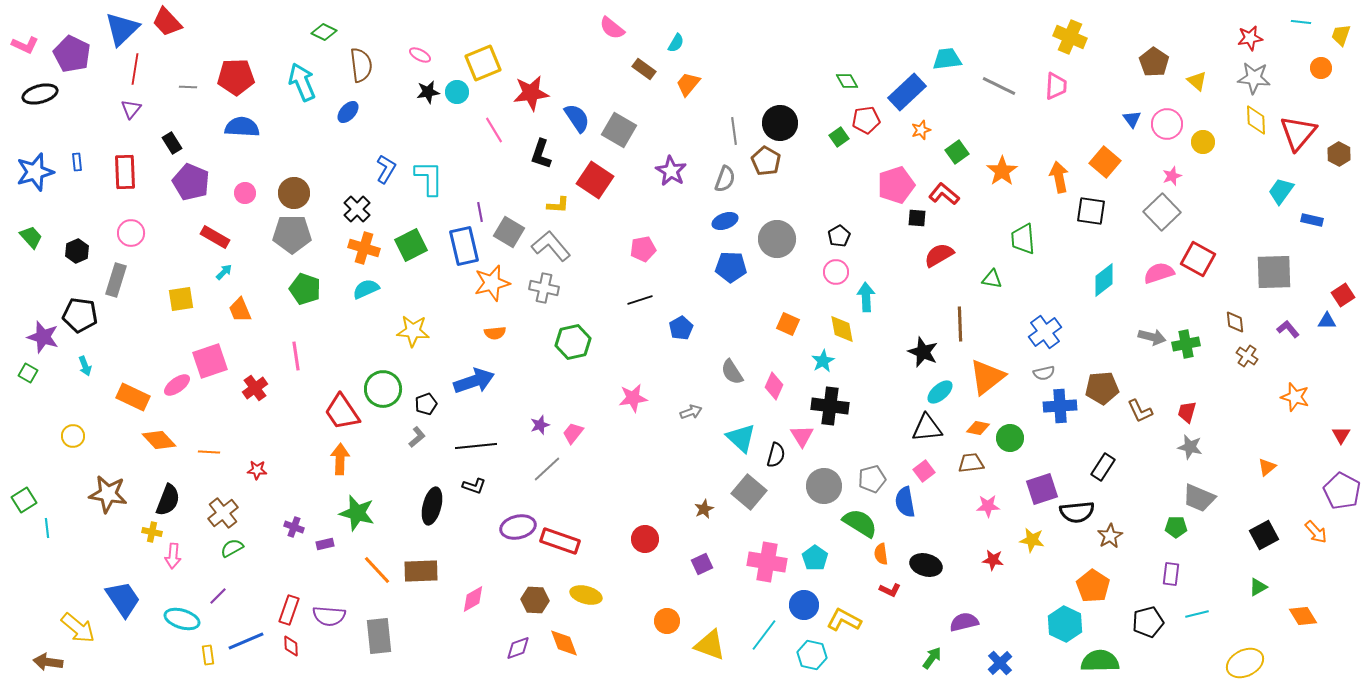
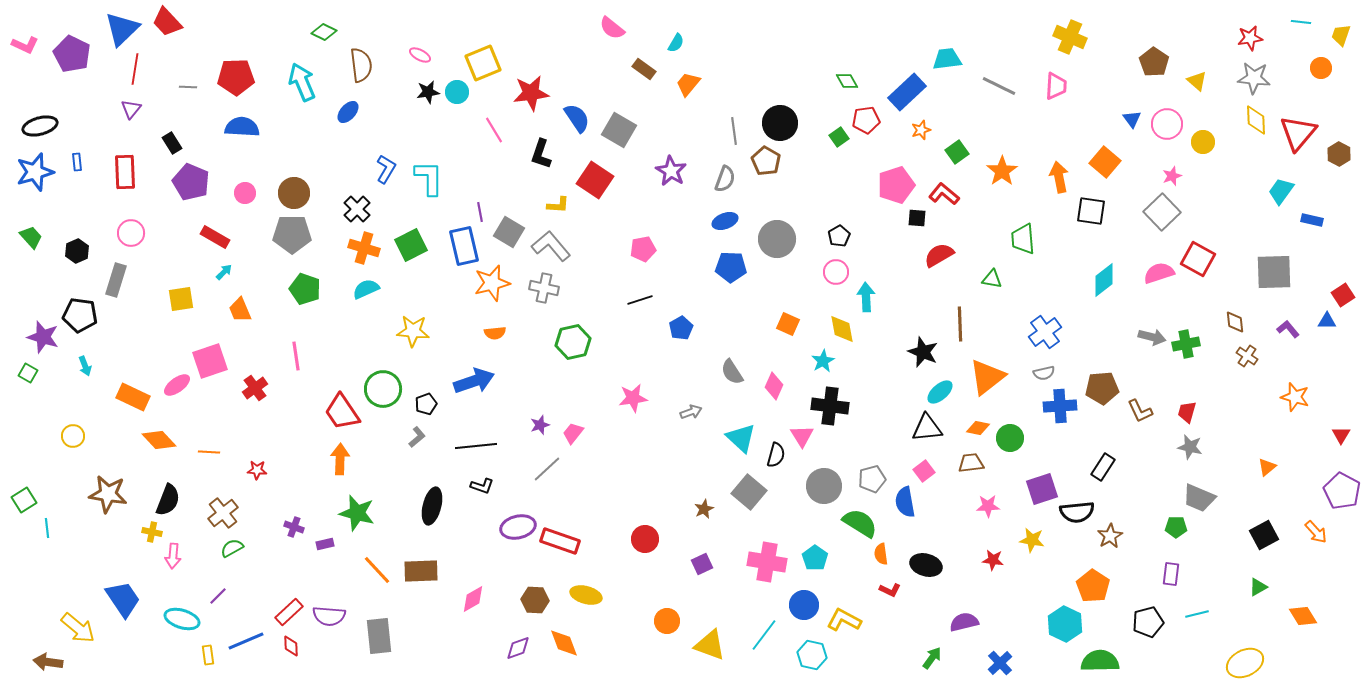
black ellipse at (40, 94): moved 32 px down
black L-shape at (474, 486): moved 8 px right
red rectangle at (289, 610): moved 2 px down; rotated 28 degrees clockwise
